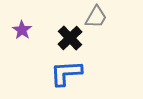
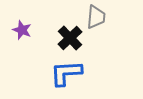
gray trapezoid: rotated 25 degrees counterclockwise
purple star: rotated 12 degrees counterclockwise
